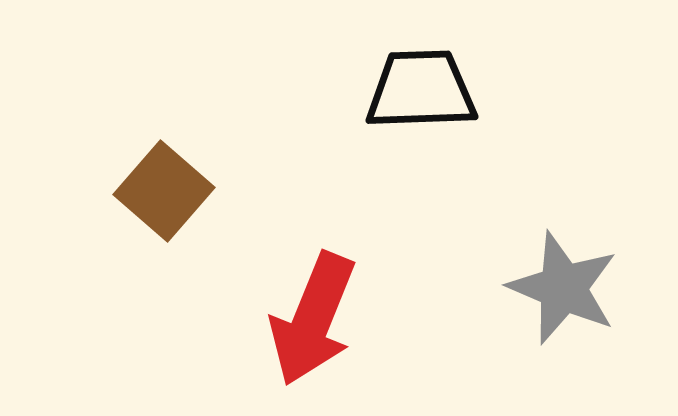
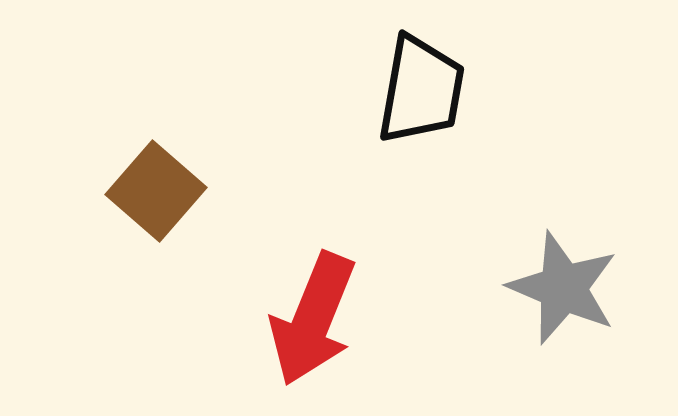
black trapezoid: rotated 102 degrees clockwise
brown square: moved 8 px left
